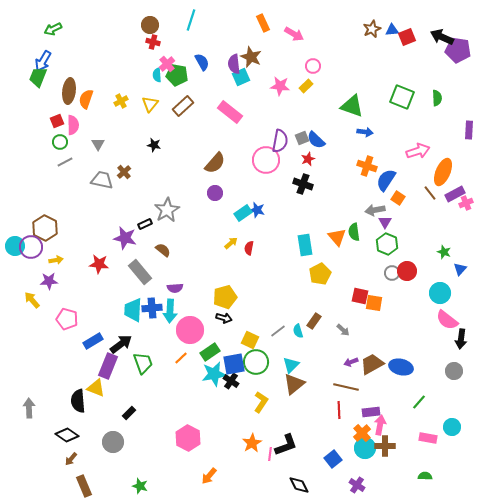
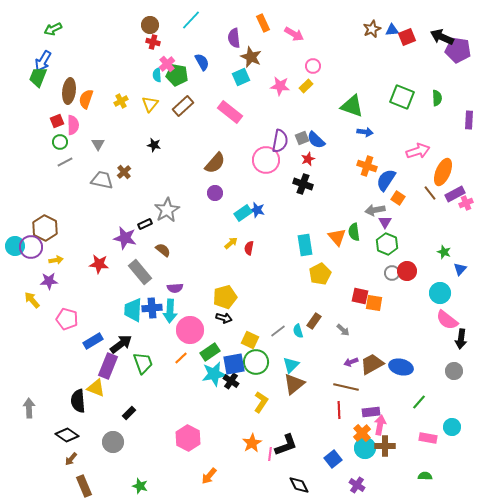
cyan line at (191, 20): rotated 25 degrees clockwise
purple semicircle at (234, 64): moved 26 px up
purple rectangle at (469, 130): moved 10 px up
